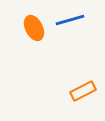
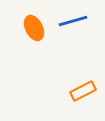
blue line: moved 3 px right, 1 px down
